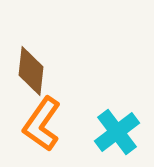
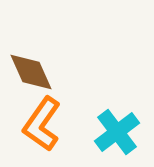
brown diamond: moved 1 px down; rotated 30 degrees counterclockwise
